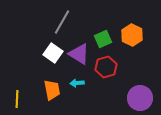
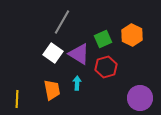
cyan arrow: rotated 96 degrees clockwise
